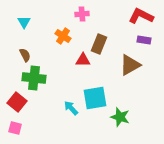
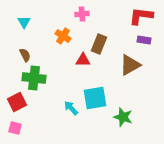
red L-shape: rotated 20 degrees counterclockwise
red square: rotated 24 degrees clockwise
green star: moved 3 px right
